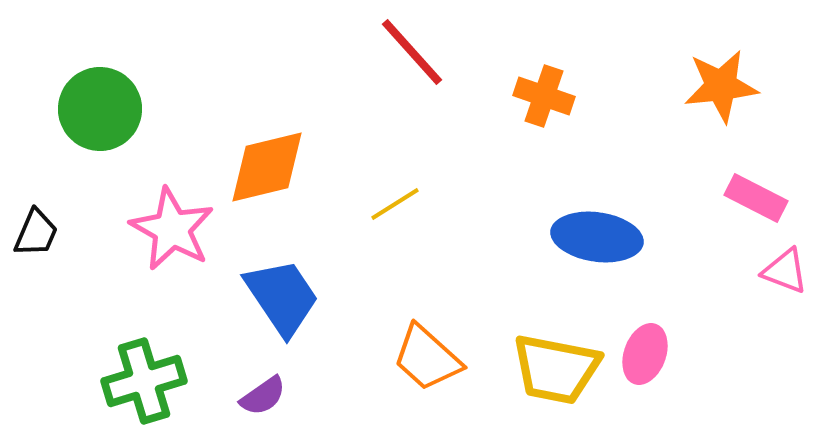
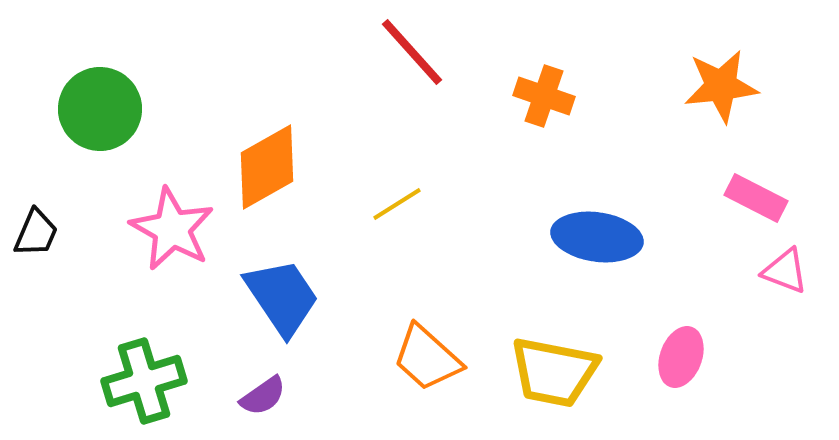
orange diamond: rotated 16 degrees counterclockwise
yellow line: moved 2 px right
pink ellipse: moved 36 px right, 3 px down
yellow trapezoid: moved 2 px left, 3 px down
